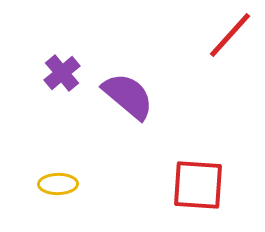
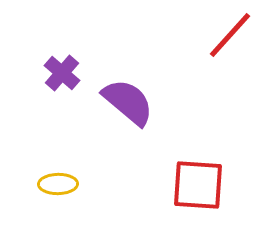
purple cross: rotated 9 degrees counterclockwise
purple semicircle: moved 6 px down
